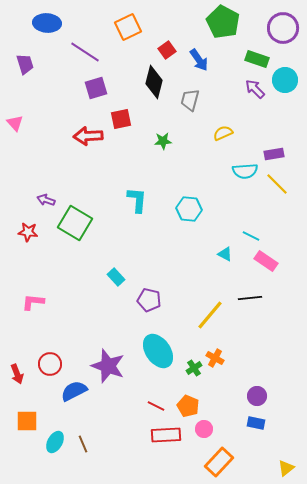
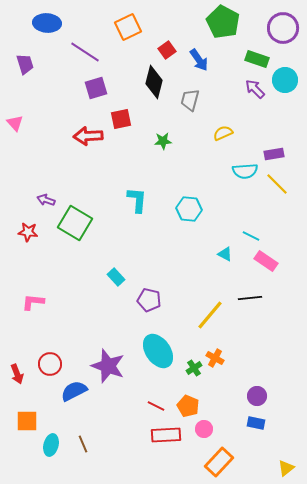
cyan ellipse at (55, 442): moved 4 px left, 3 px down; rotated 15 degrees counterclockwise
